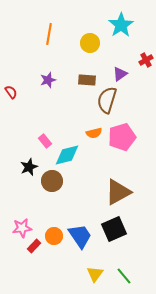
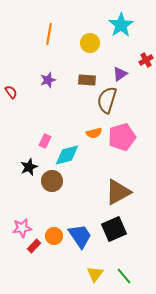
pink rectangle: rotated 64 degrees clockwise
